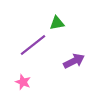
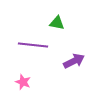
green triangle: rotated 21 degrees clockwise
purple line: rotated 44 degrees clockwise
